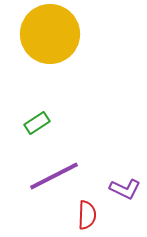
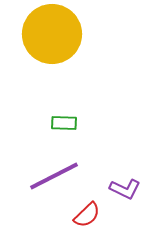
yellow circle: moved 2 px right
green rectangle: moved 27 px right; rotated 35 degrees clockwise
red semicircle: rotated 44 degrees clockwise
